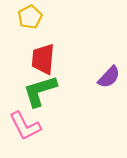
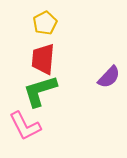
yellow pentagon: moved 15 px right, 6 px down
